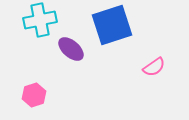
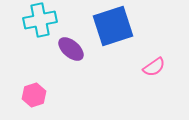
blue square: moved 1 px right, 1 px down
